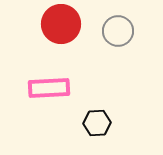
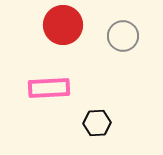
red circle: moved 2 px right, 1 px down
gray circle: moved 5 px right, 5 px down
